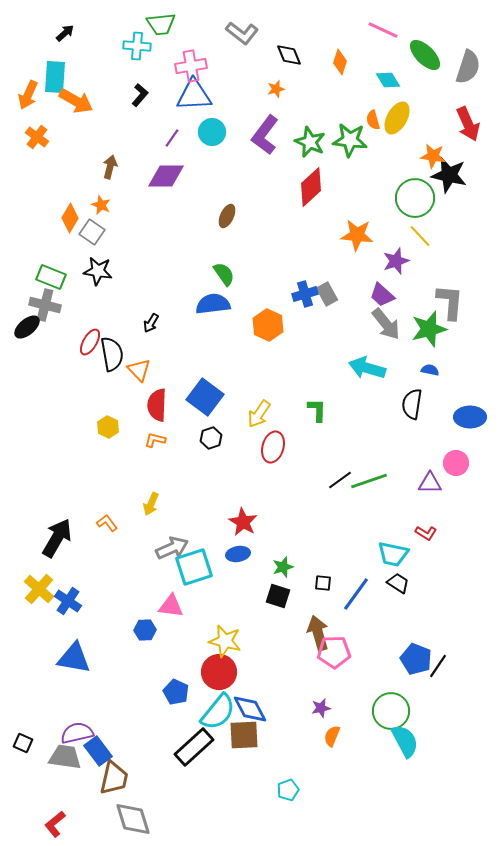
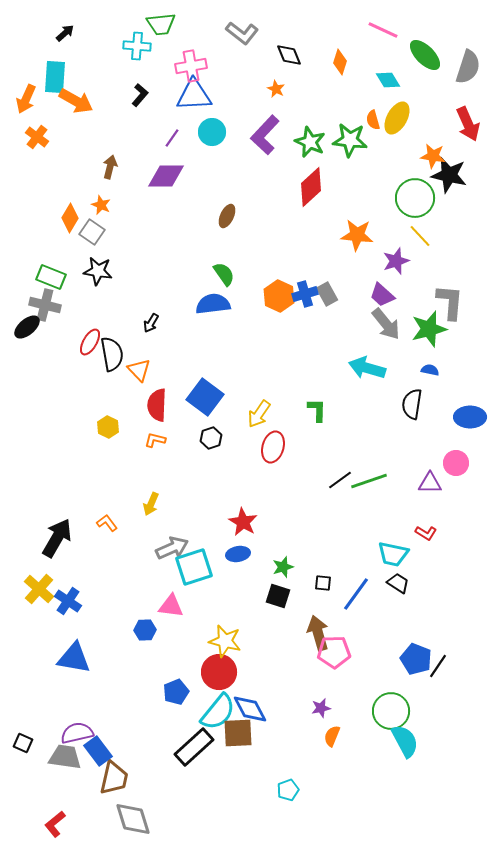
orange star at (276, 89): rotated 30 degrees counterclockwise
orange arrow at (28, 95): moved 2 px left, 4 px down
purple L-shape at (265, 135): rotated 6 degrees clockwise
orange hexagon at (268, 325): moved 11 px right, 29 px up
blue pentagon at (176, 692): rotated 25 degrees clockwise
brown square at (244, 735): moved 6 px left, 2 px up
